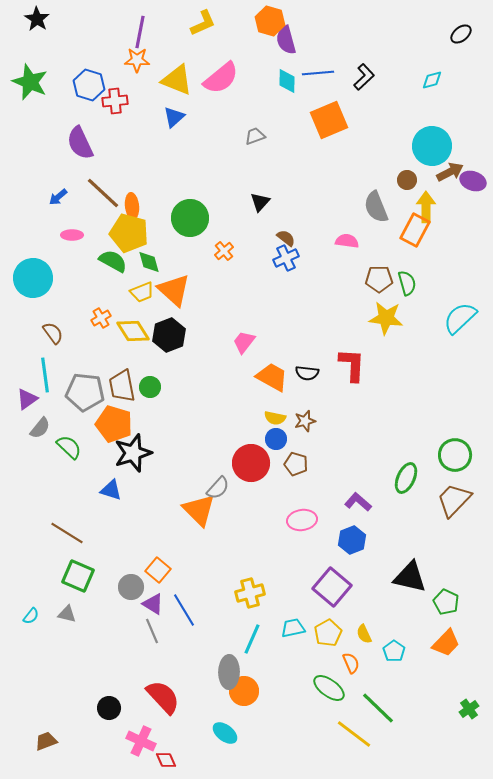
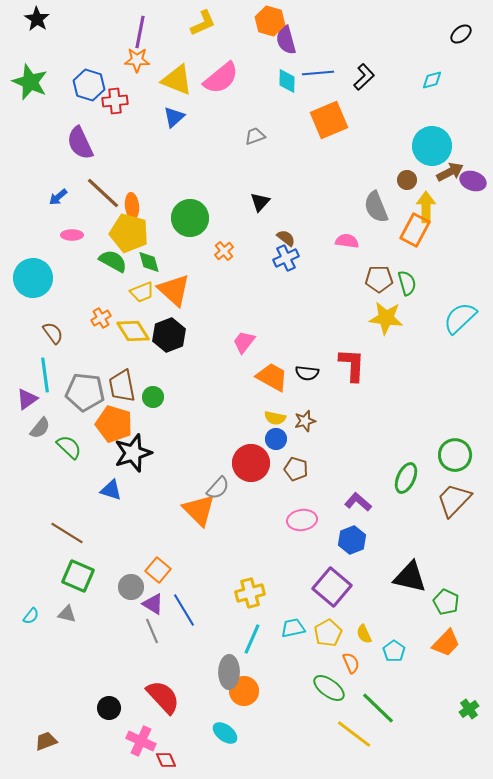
green circle at (150, 387): moved 3 px right, 10 px down
brown pentagon at (296, 464): moved 5 px down
